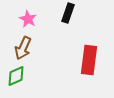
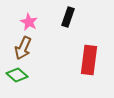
black rectangle: moved 4 px down
pink star: moved 1 px right, 3 px down
green diamond: moved 1 px right, 1 px up; rotated 65 degrees clockwise
